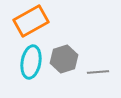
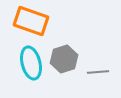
orange rectangle: rotated 48 degrees clockwise
cyan ellipse: moved 1 px down; rotated 24 degrees counterclockwise
